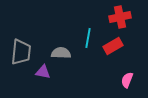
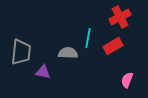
red cross: rotated 15 degrees counterclockwise
gray semicircle: moved 7 px right
